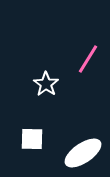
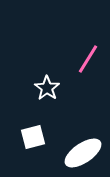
white star: moved 1 px right, 4 px down
white square: moved 1 px right, 2 px up; rotated 15 degrees counterclockwise
